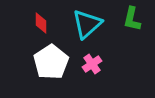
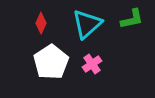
green L-shape: rotated 115 degrees counterclockwise
red diamond: rotated 25 degrees clockwise
